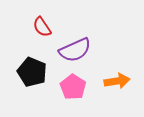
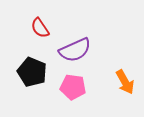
red semicircle: moved 2 px left, 1 px down
orange arrow: moved 8 px right, 1 px down; rotated 70 degrees clockwise
pink pentagon: rotated 25 degrees counterclockwise
